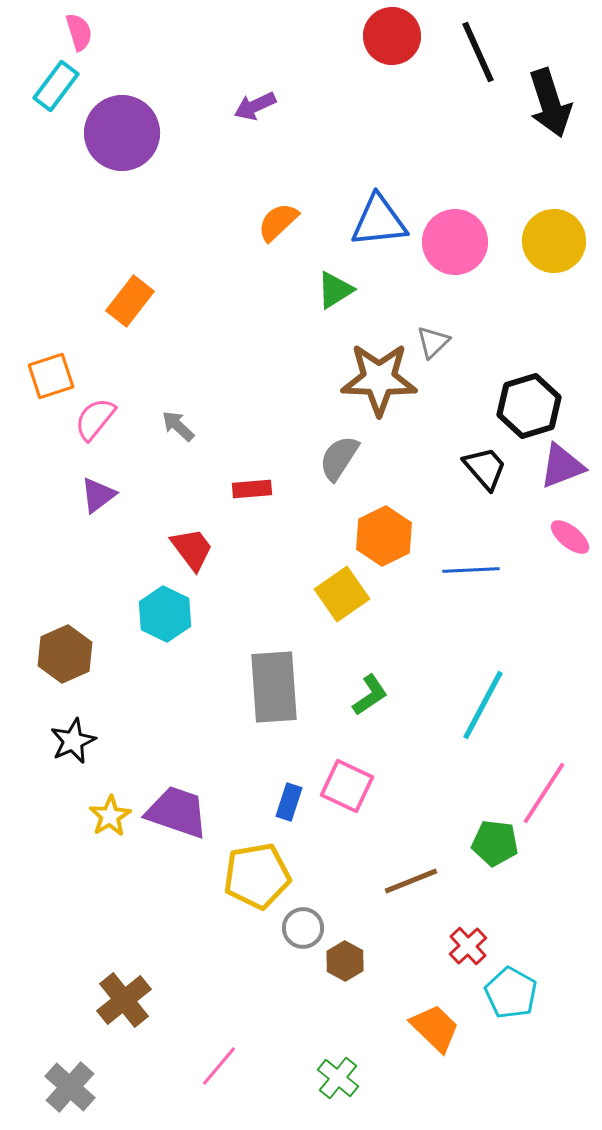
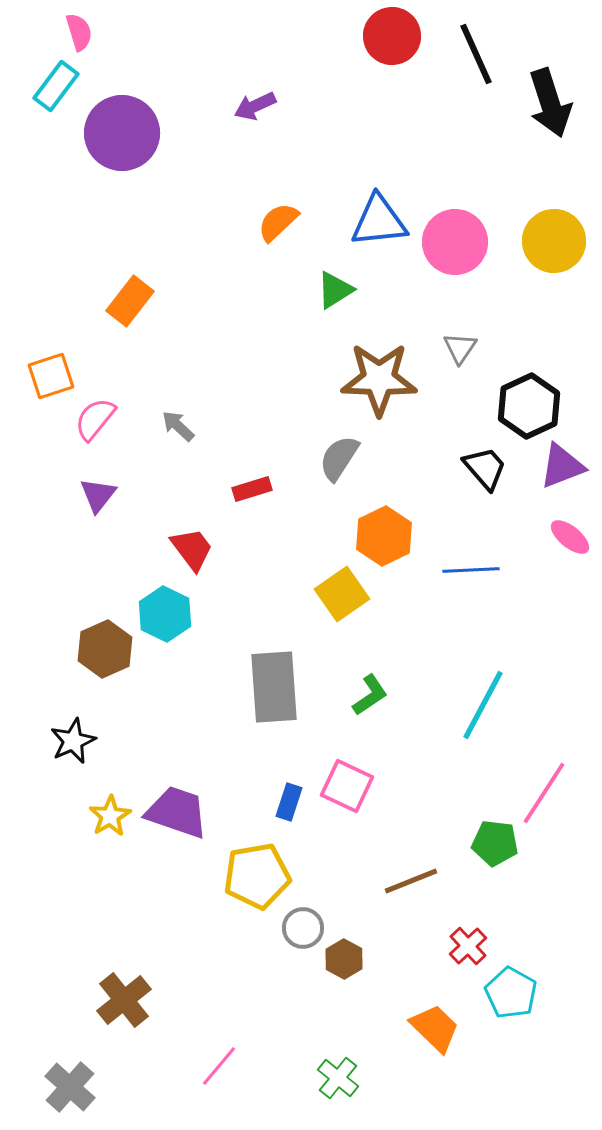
black line at (478, 52): moved 2 px left, 2 px down
gray triangle at (433, 342): moved 27 px right, 6 px down; rotated 12 degrees counterclockwise
black hexagon at (529, 406): rotated 8 degrees counterclockwise
red rectangle at (252, 489): rotated 12 degrees counterclockwise
purple triangle at (98, 495): rotated 15 degrees counterclockwise
brown hexagon at (65, 654): moved 40 px right, 5 px up
brown hexagon at (345, 961): moved 1 px left, 2 px up
